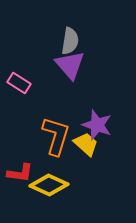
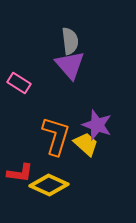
gray semicircle: rotated 16 degrees counterclockwise
